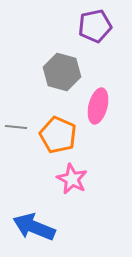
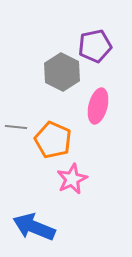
purple pentagon: moved 20 px down
gray hexagon: rotated 12 degrees clockwise
orange pentagon: moved 5 px left, 5 px down
pink star: rotated 20 degrees clockwise
